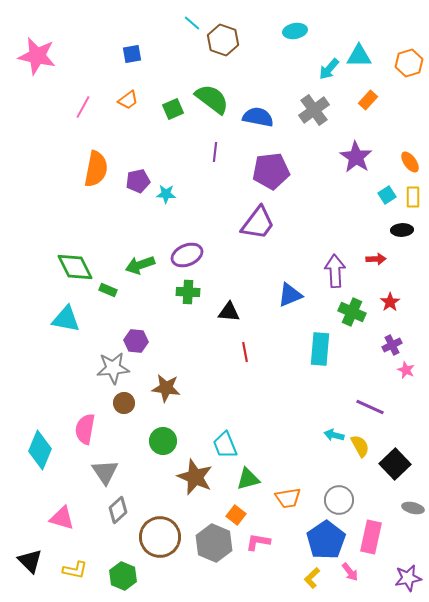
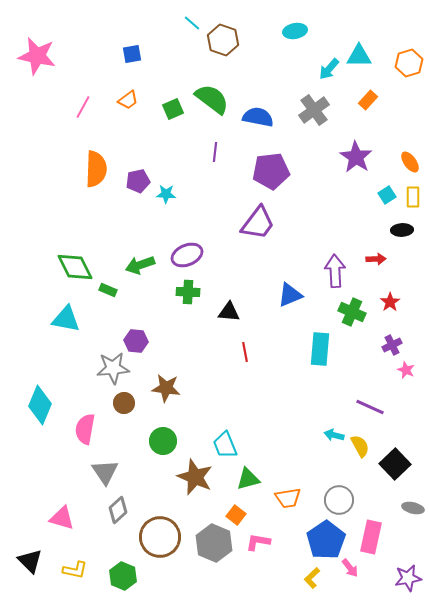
orange semicircle at (96, 169): rotated 9 degrees counterclockwise
cyan diamond at (40, 450): moved 45 px up
pink arrow at (350, 572): moved 4 px up
